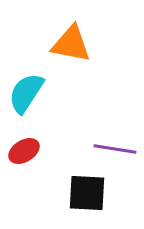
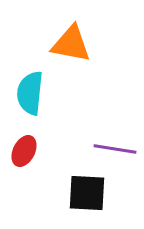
cyan semicircle: moved 4 px right; rotated 27 degrees counterclockwise
red ellipse: rotated 32 degrees counterclockwise
